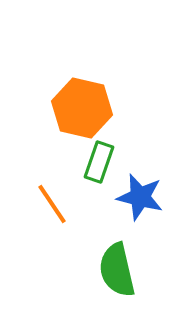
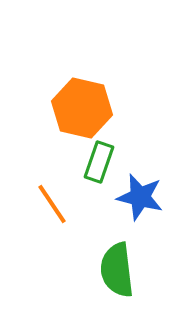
green semicircle: rotated 6 degrees clockwise
